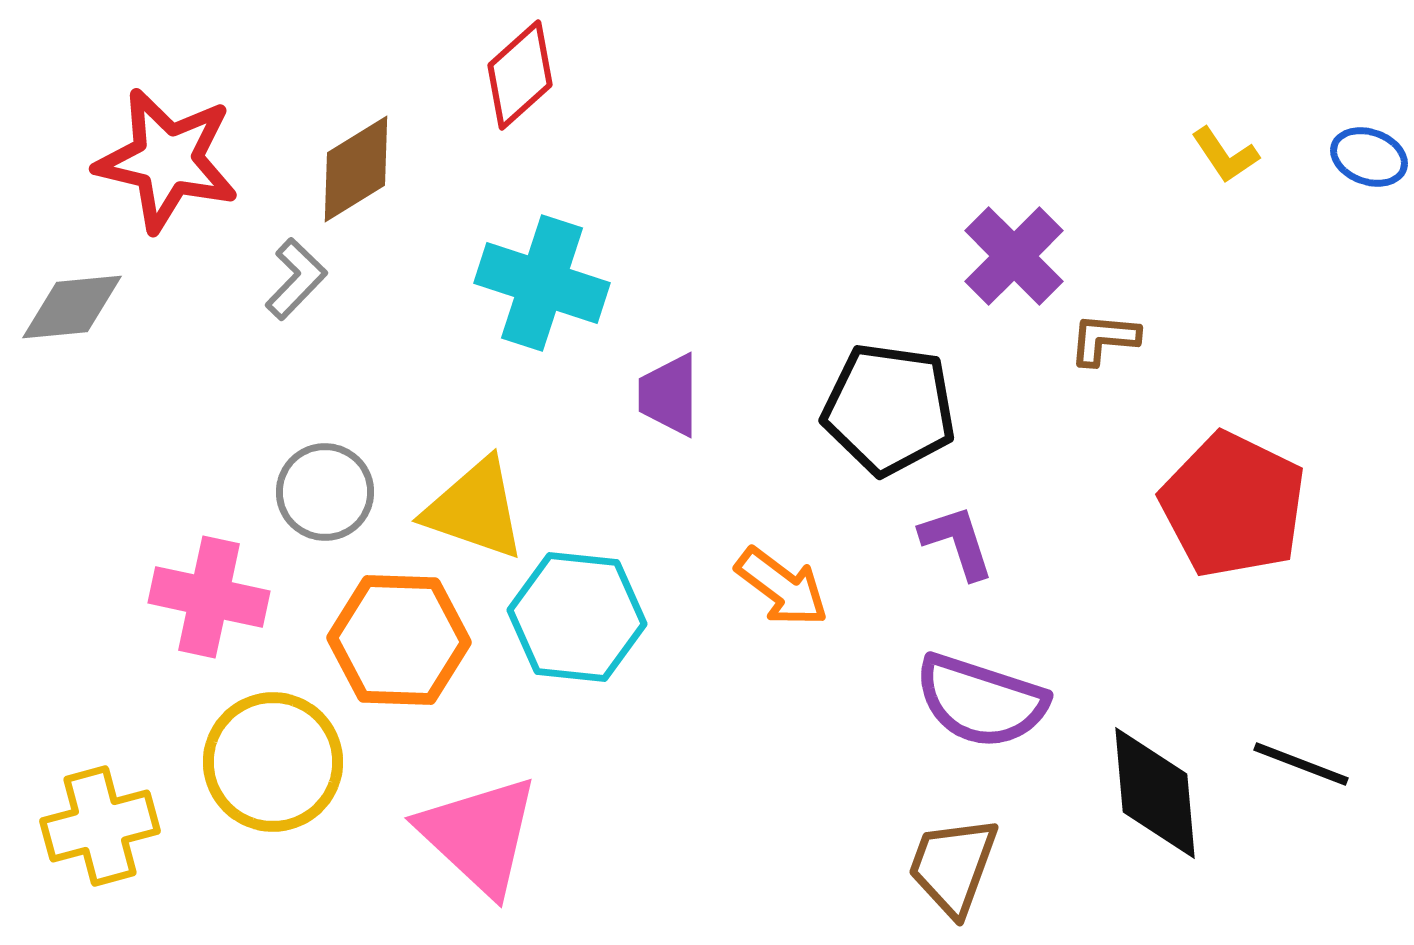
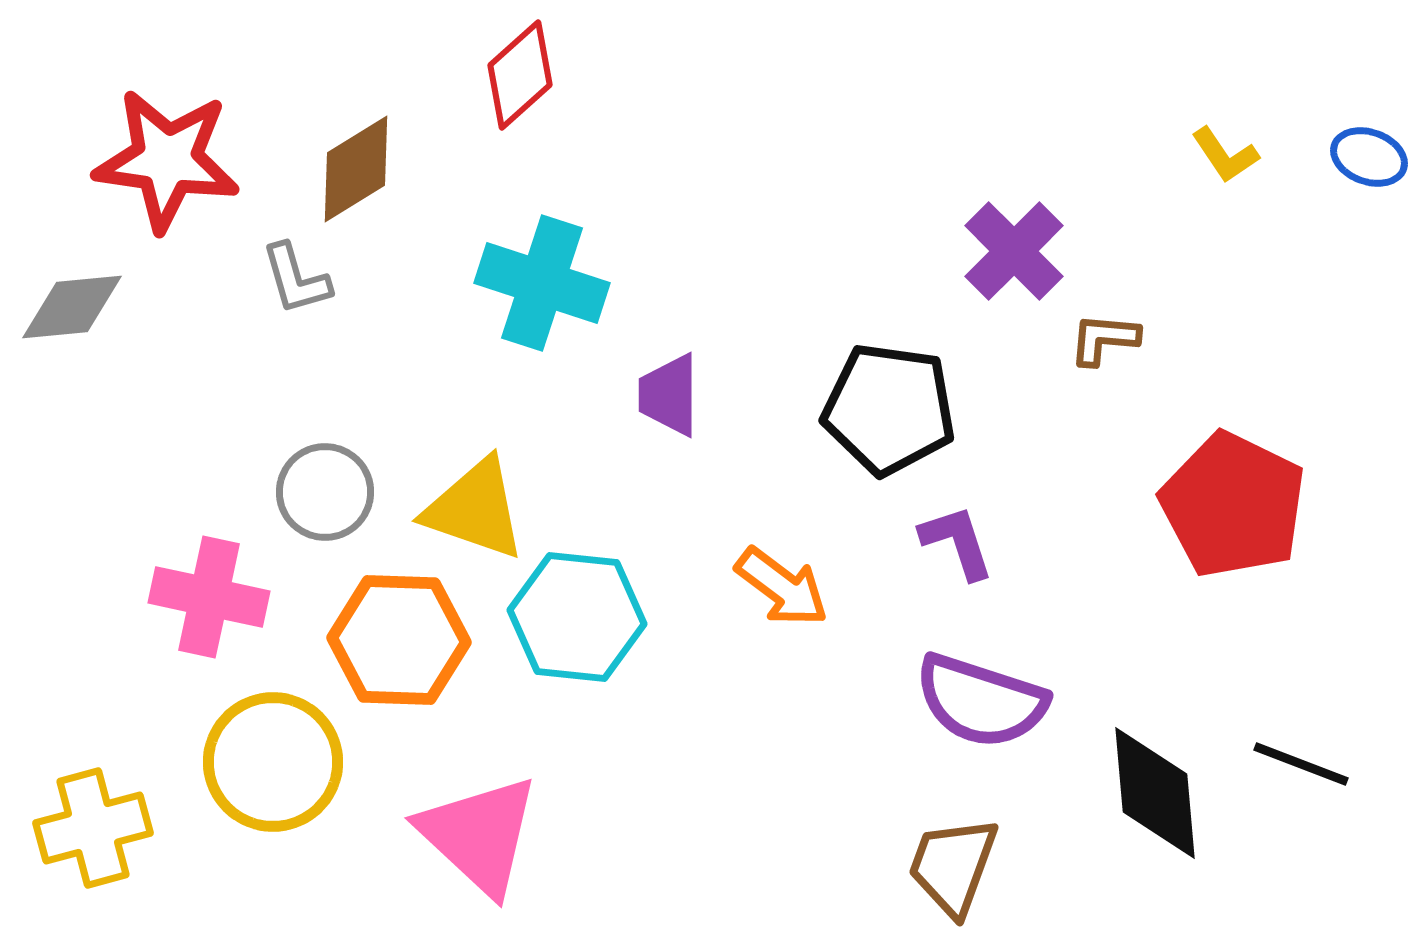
red star: rotated 5 degrees counterclockwise
purple cross: moved 5 px up
gray L-shape: rotated 120 degrees clockwise
yellow cross: moved 7 px left, 2 px down
